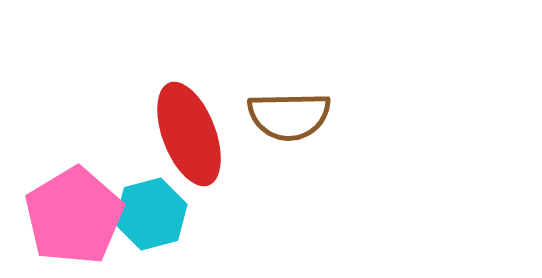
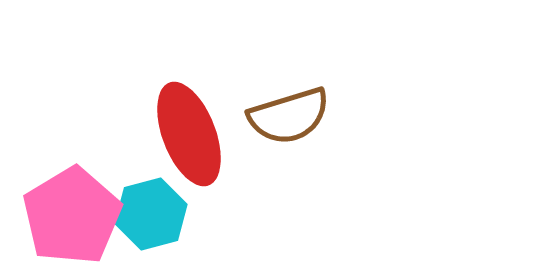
brown semicircle: rotated 16 degrees counterclockwise
pink pentagon: moved 2 px left
